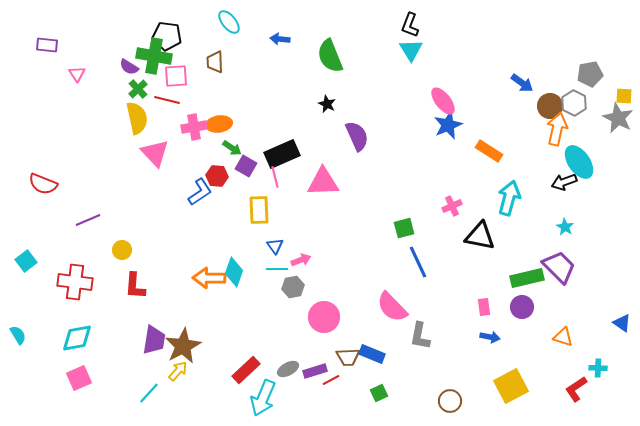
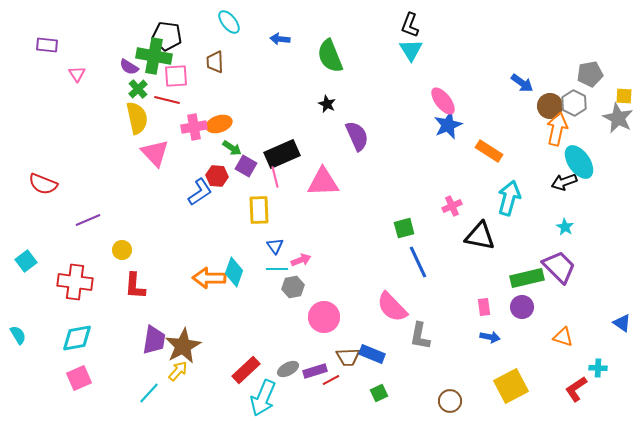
orange ellipse at (219, 124): rotated 10 degrees counterclockwise
